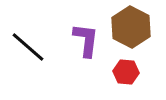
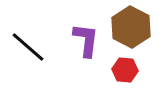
red hexagon: moved 1 px left, 2 px up
